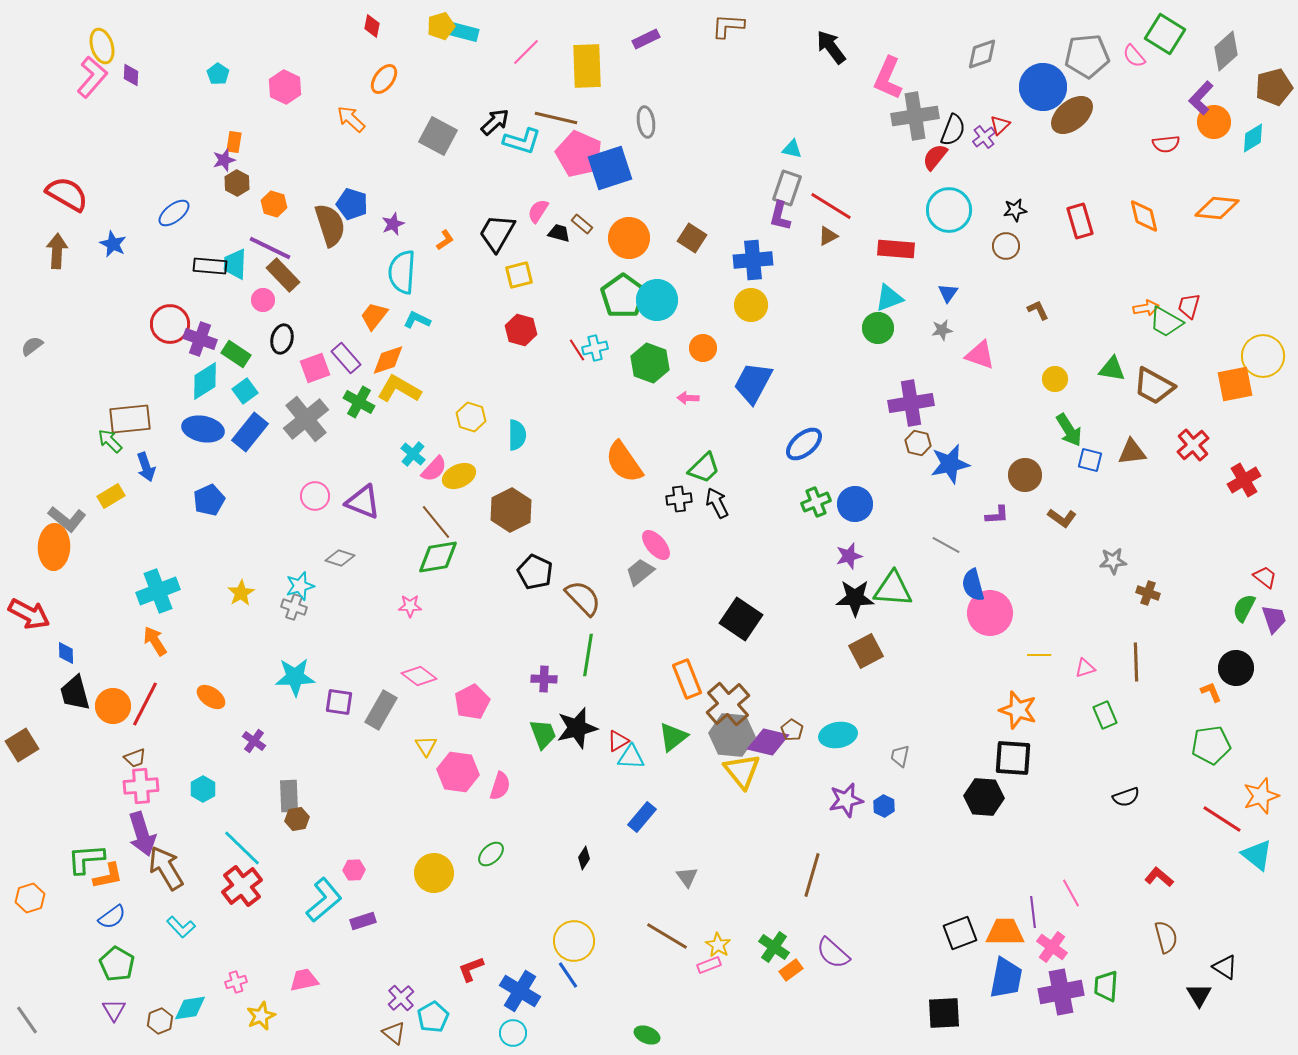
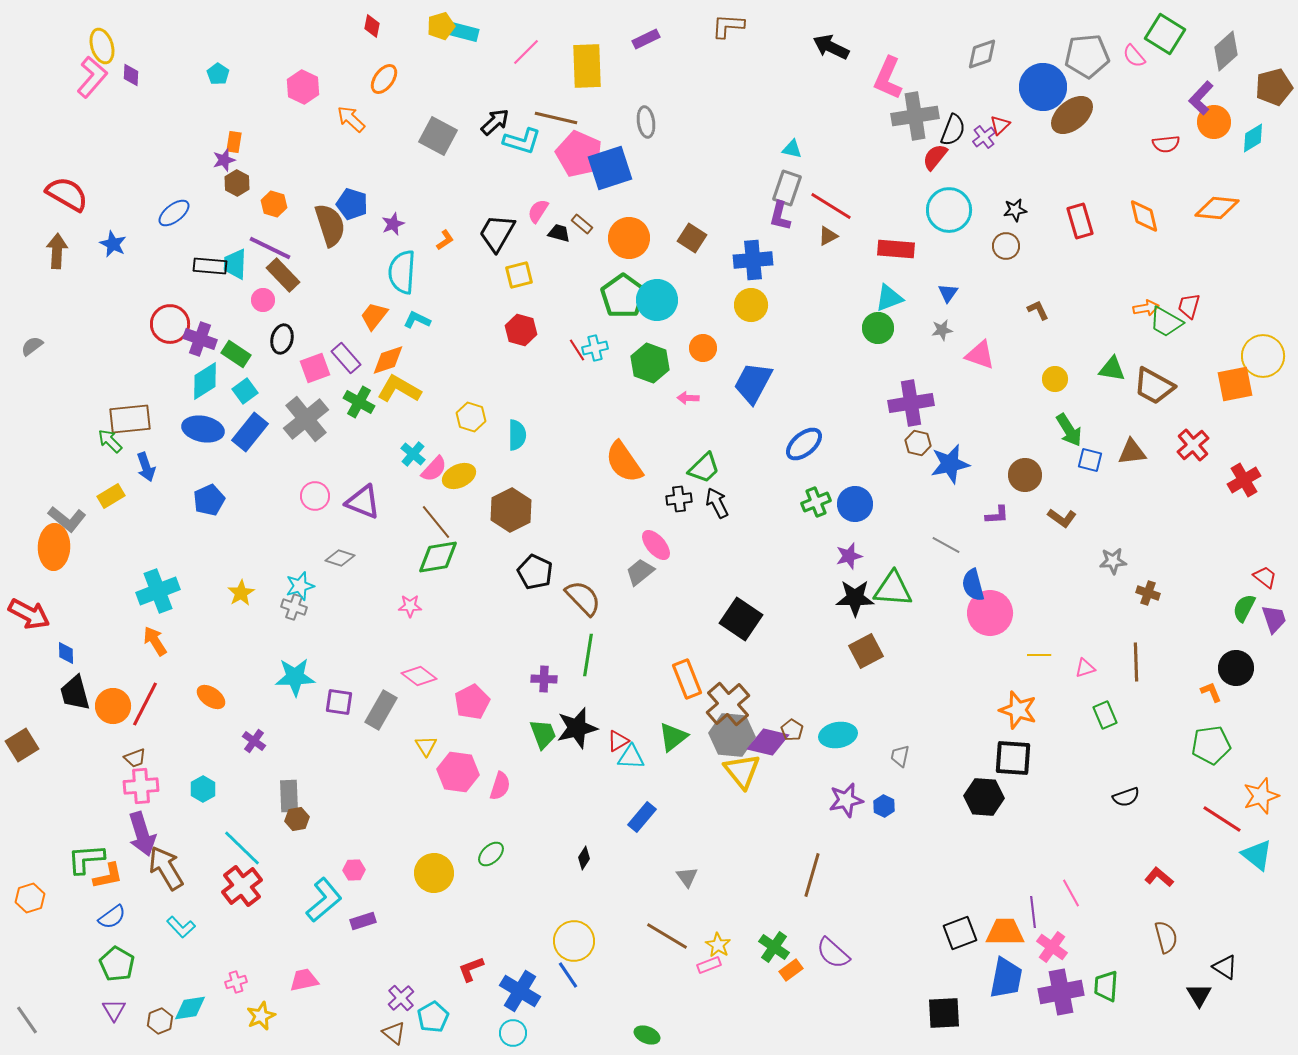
black arrow at (831, 47): rotated 27 degrees counterclockwise
pink hexagon at (285, 87): moved 18 px right
